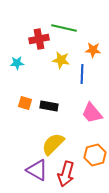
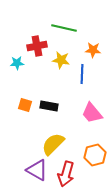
red cross: moved 2 px left, 7 px down
orange square: moved 2 px down
